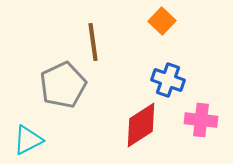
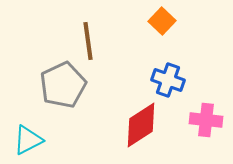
brown line: moved 5 px left, 1 px up
pink cross: moved 5 px right
